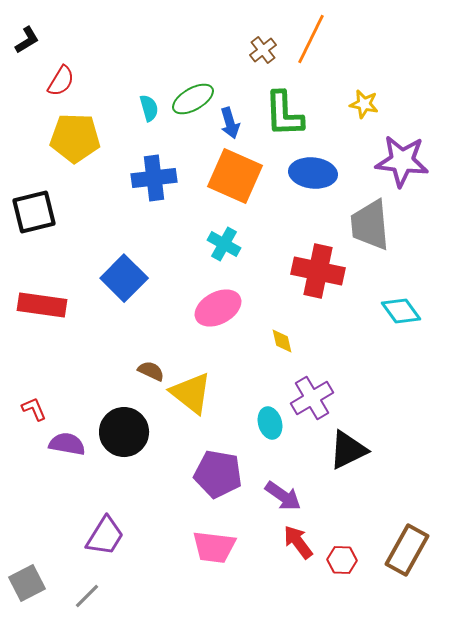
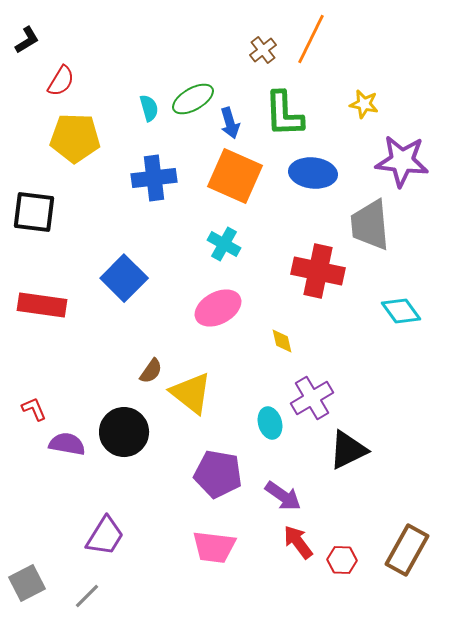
black square: rotated 21 degrees clockwise
brown semicircle: rotated 100 degrees clockwise
